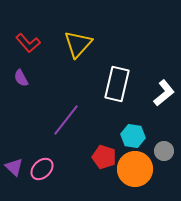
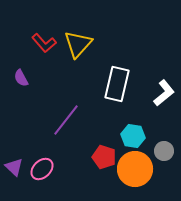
red L-shape: moved 16 px right
